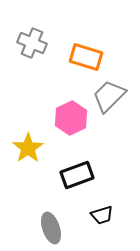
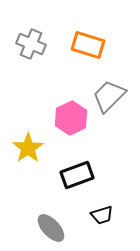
gray cross: moved 1 px left, 1 px down
orange rectangle: moved 2 px right, 12 px up
gray ellipse: rotated 24 degrees counterclockwise
